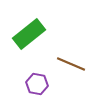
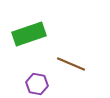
green rectangle: rotated 20 degrees clockwise
